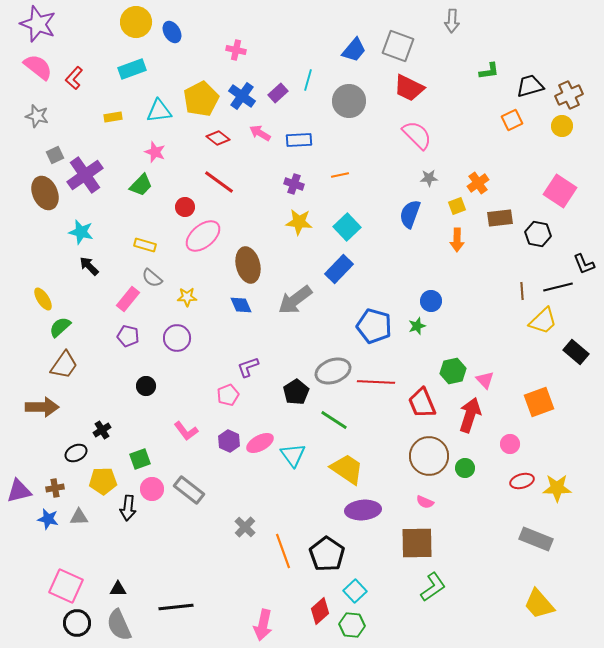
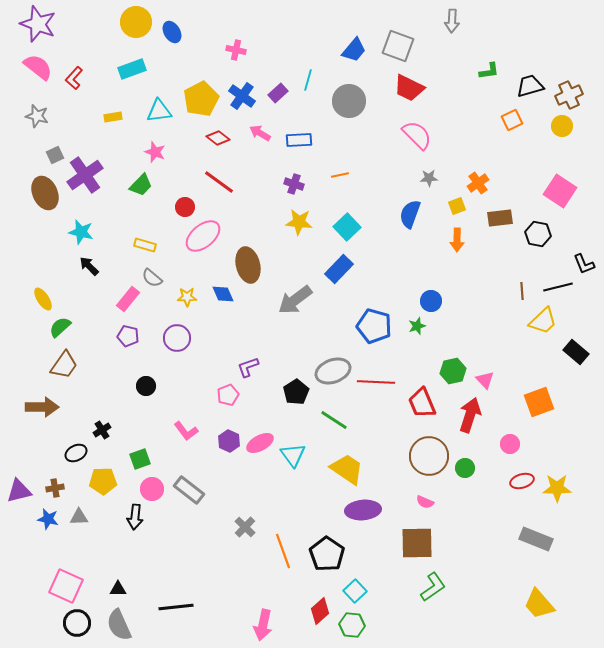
blue diamond at (241, 305): moved 18 px left, 11 px up
black arrow at (128, 508): moved 7 px right, 9 px down
